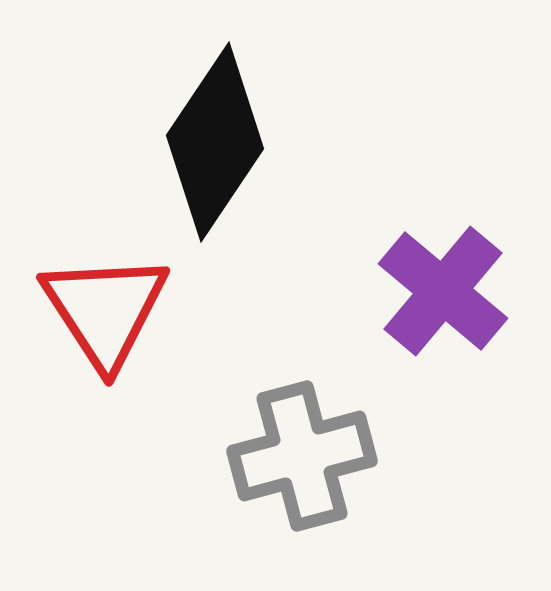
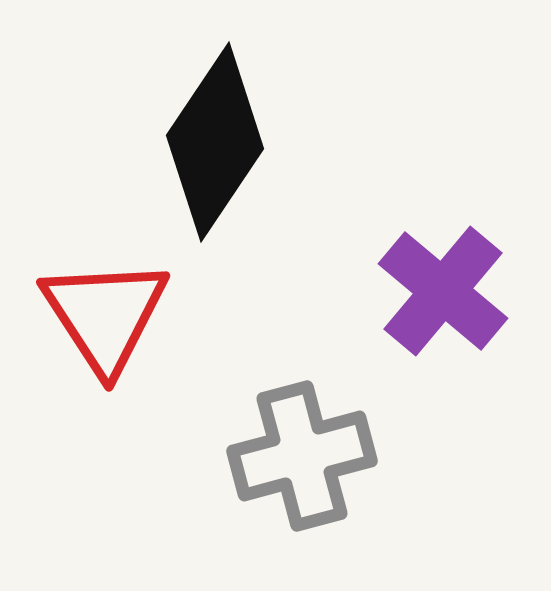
red triangle: moved 5 px down
